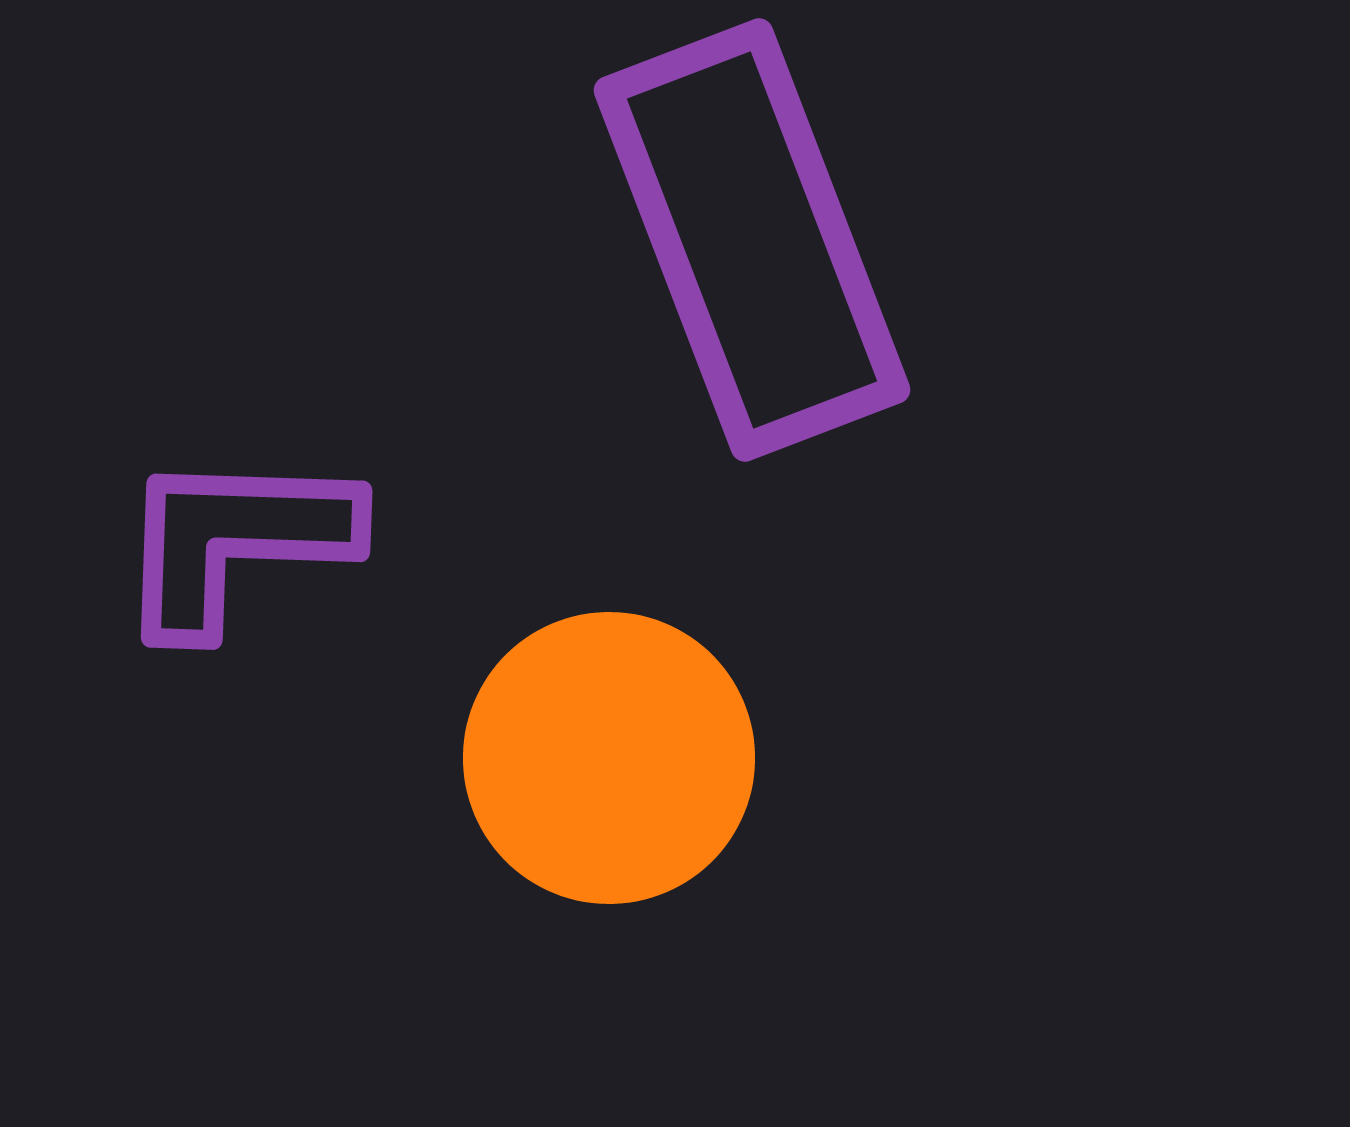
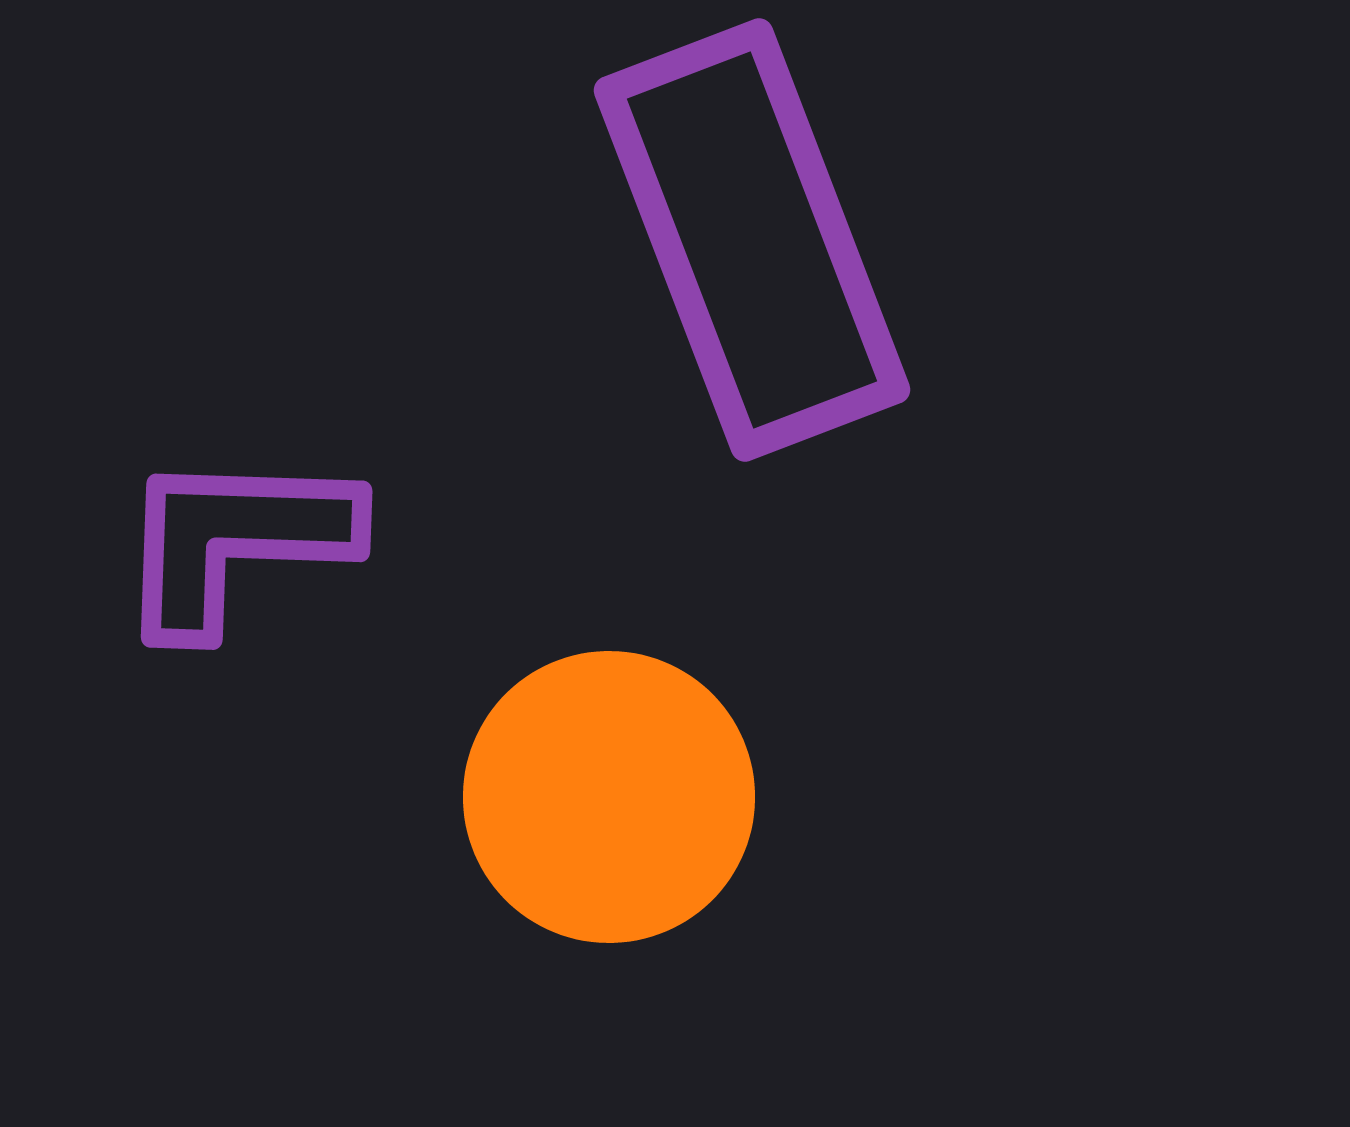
orange circle: moved 39 px down
